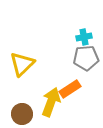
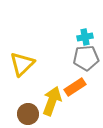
cyan cross: moved 1 px right
orange rectangle: moved 5 px right, 2 px up
yellow arrow: moved 1 px right, 1 px up
brown circle: moved 6 px right
